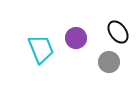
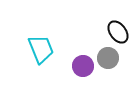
purple circle: moved 7 px right, 28 px down
gray circle: moved 1 px left, 4 px up
